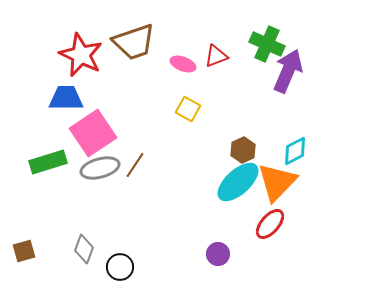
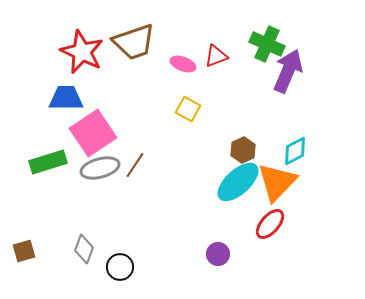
red star: moved 1 px right, 3 px up
